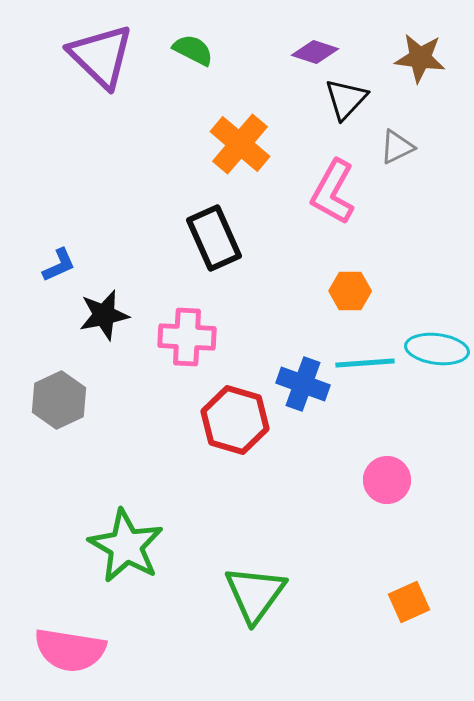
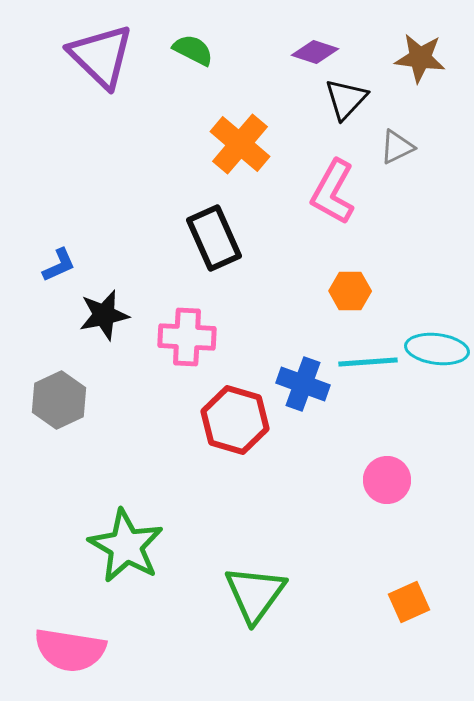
cyan line: moved 3 px right, 1 px up
